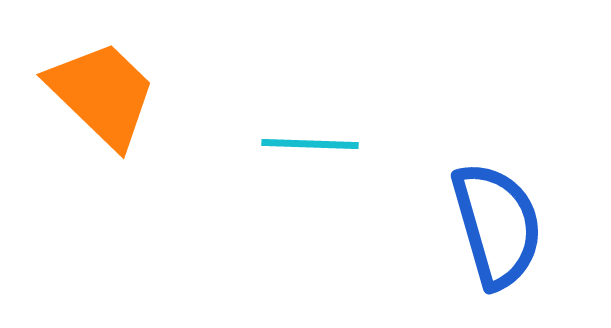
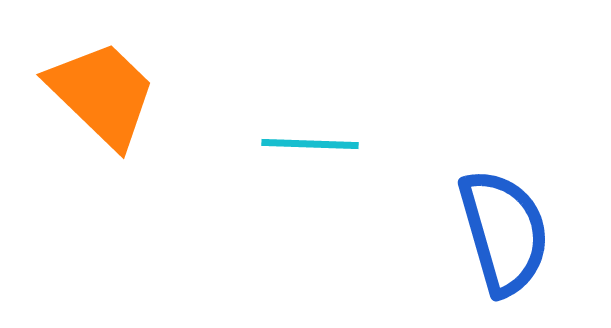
blue semicircle: moved 7 px right, 7 px down
